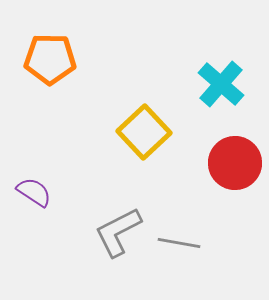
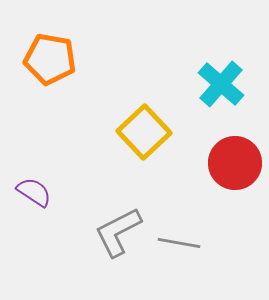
orange pentagon: rotated 9 degrees clockwise
